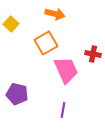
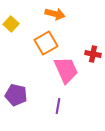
purple pentagon: moved 1 px left, 1 px down
purple line: moved 5 px left, 4 px up
